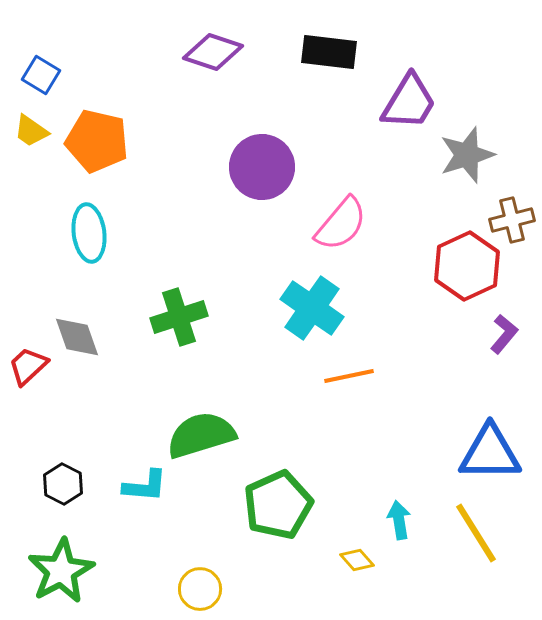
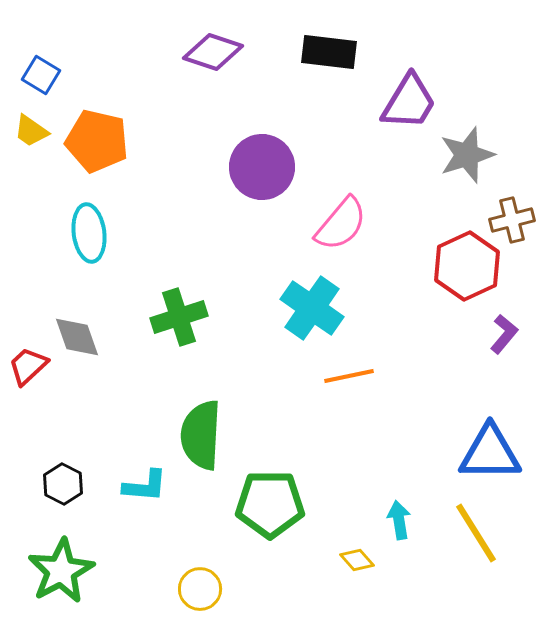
green semicircle: rotated 70 degrees counterclockwise
green pentagon: moved 8 px left, 1 px up; rotated 24 degrees clockwise
